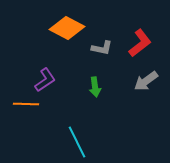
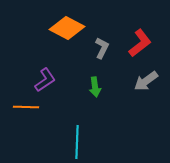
gray L-shape: rotated 75 degrees counterclockwise
orange line: moved 3 px down
cyan line: rotated 28 degrees clockwise
